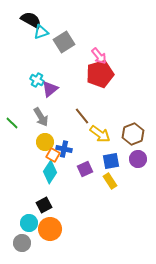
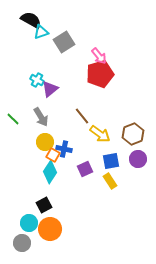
green line: moved 1 px right, 4 px up
